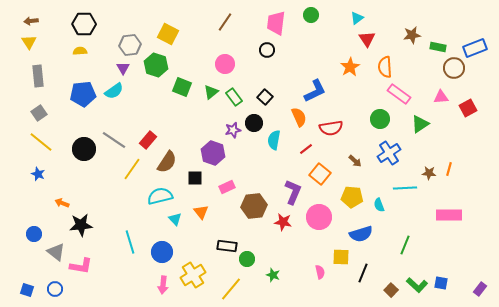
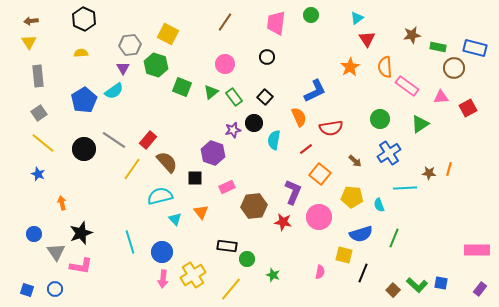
black hexagon at (84, 24): moved 5 px up; rotated 25 degrees clockwise
blue rectangle at (475, 48): rotated 35 degrees clockwise
black circle at (267, 50): moved 7 px down
yellow semicircle at (80, 51): moved 1 px right, 2 px down
blue pentagon at (83, 94): moved 1 px right, 6 px down; rotated 25 degrees counterclockwise
pink rectangle at (399, 94): moved 8 px right, 8 px up
yellow line at (41, 142): moved 2 px right, 1 px down
brown semicircle at (167, 162): rotated 75 degrees counterclockwise
orange arrow at (62, 203): rotated 56 degrees clockwise
pink rectangle at (449, 215): moved 28 px right, 35 px down
black star at (81, 225): moved 8 px down; rotated 15 degrees counterclockwise
green line at (405, 245): moved 11 px left, 7 px up
gray triangle at (56, 252): rotated 18 degrees clockwise
yellow square at (341, 257): moved 3 px right, 2 px up; rotated 12 degrees clockwise
pink semicircle at (320, 272): rotated 24 degrees clockwise
pink arrow at (163, 285): moved 6 px up
brown square at (391, 290): moved 2 px right
